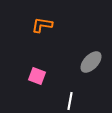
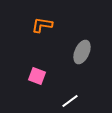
gray ellipse: moved 9 px left, 10 px up; rotated 20 degrees counterclockwise
white line: rotated 42 degrees clockwise
